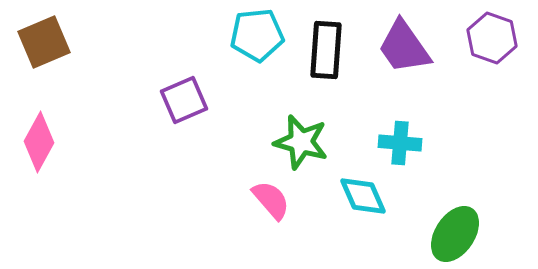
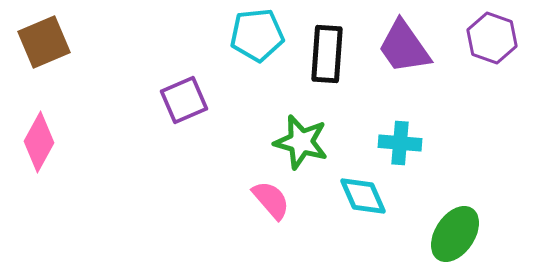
black rectangle: moved 1 px right, 4 px down
